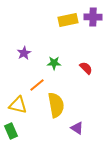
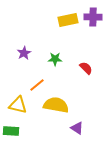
green star: moved 1 px right, 4 px up
yellow semicircle: rotated 70 degrees counterclockwise
green rectangle: rotated 63 degrees counterclockwise
